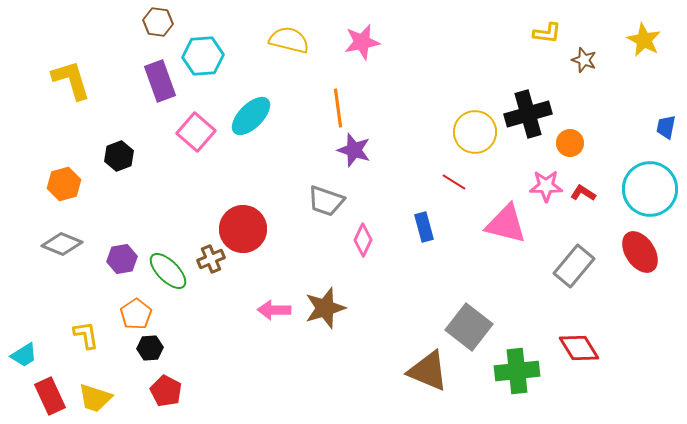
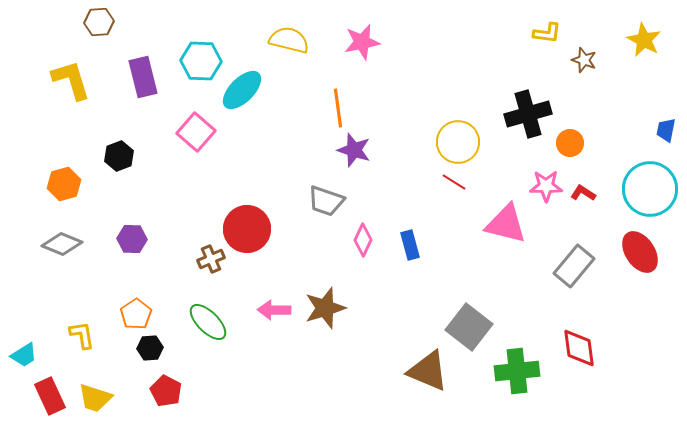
brown hexagon at (158, 22): moved 59 px left; rotated 12 degrees counterclockwise
cyan hexagon at (203, 56): moved 2 px left, 5 px down; rotated 6 degrees clockwise
purple rectangle at (160, 81): moved 17 px left, 4 px up; rotated 6 degrees clockwise
cyan ellipse at (251, 116): moved 9 px left, 26 px up
blue trapezoid at (666, 127): moved 3 px down
yellow circle at (475, 132): moved 17 px left, 10 px down
blue rectangle at (424, 227): moved 14 px left, 18 px down
red circle at (243, 229): moved 4 px right
purple hexagon at (122, 259): moved 10 px right, 20 px up; rotated 12 degrees clockwise
green ellipse at (168, 271): moved 40 px right, 51 px down
yellow L-shape at (86, 335): moved 4 px left
red diamond at (579, 348): rotated 24 degrees clockwise
